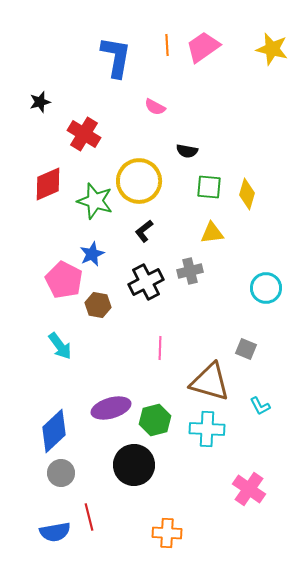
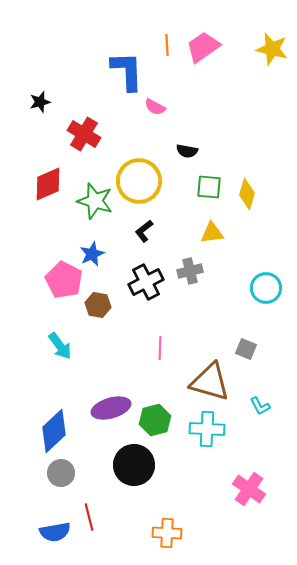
blue L-shape: moved 11 px right, 14 px down; rotated 12 degrees counterclockwise
